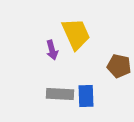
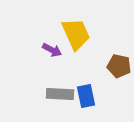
purple arrow: rotated 48 degrees counterclockwise
blue rectangle: rotated 10 degrees counterclockwise
